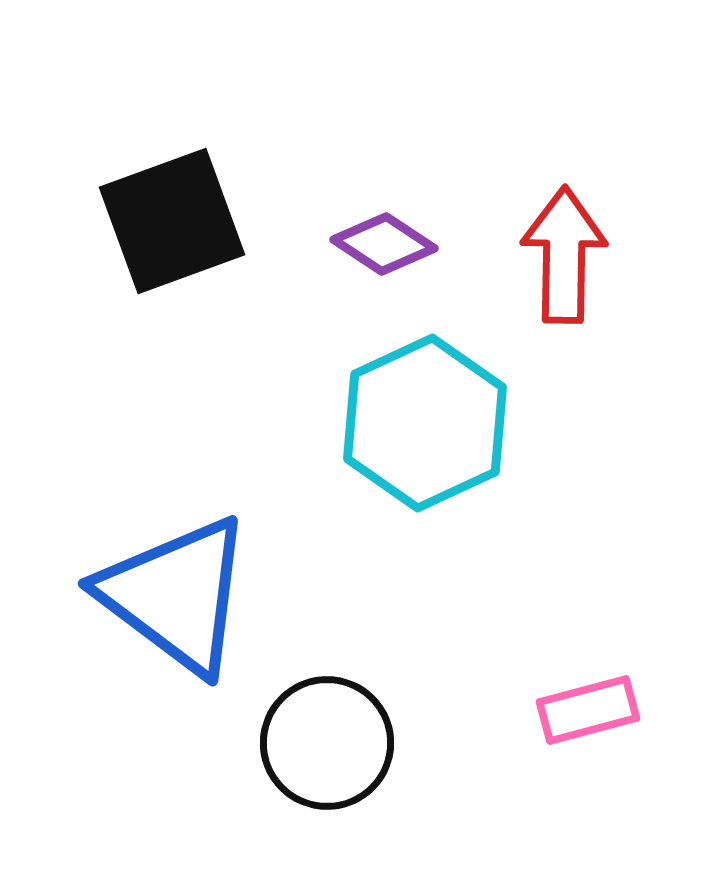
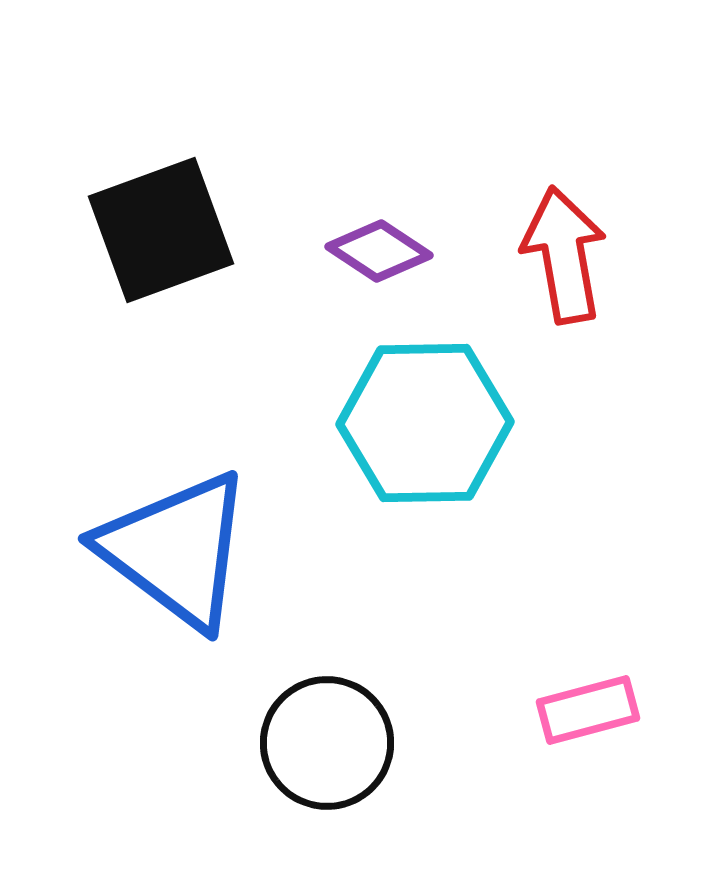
black square: moved 11 px left, 9 px down
purple diamond: moved 5 px left, 7 px down
red arrow: rotated 11 degrees counterclockwise
cyan hexagon: rotated 24 degrees clockwise
blue triangle: moved 45 px up
